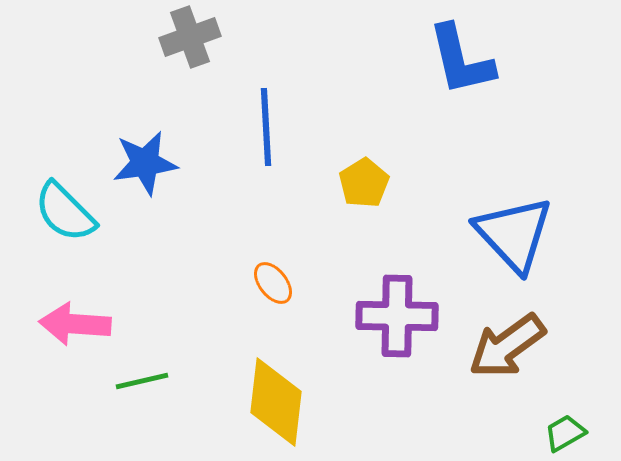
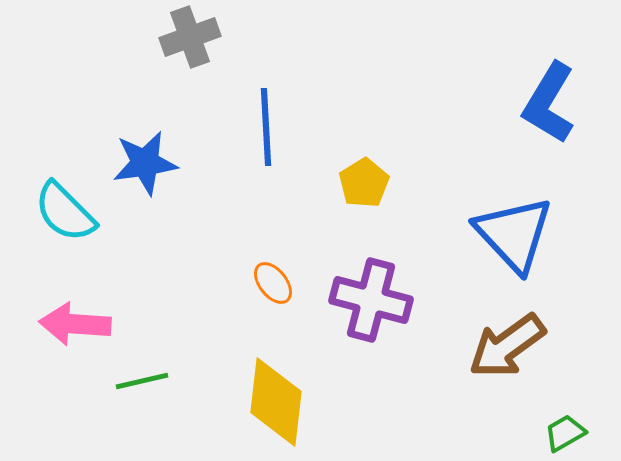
blue L-shape: moved 88 px right, 43 px down; rotated 44 degrees clockwise
purple cross: moved 26 px left, 16 px up; rotated 14 degrees clockwise
